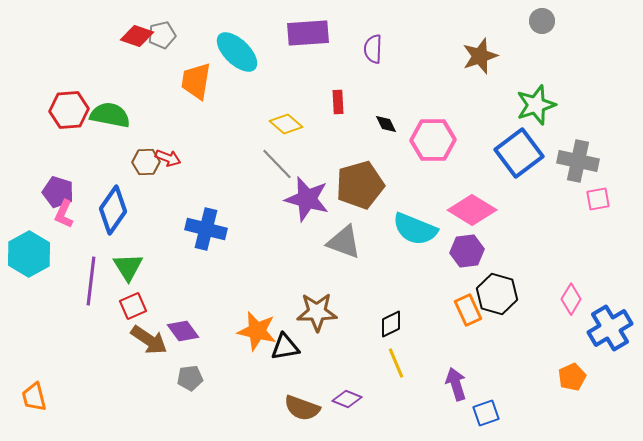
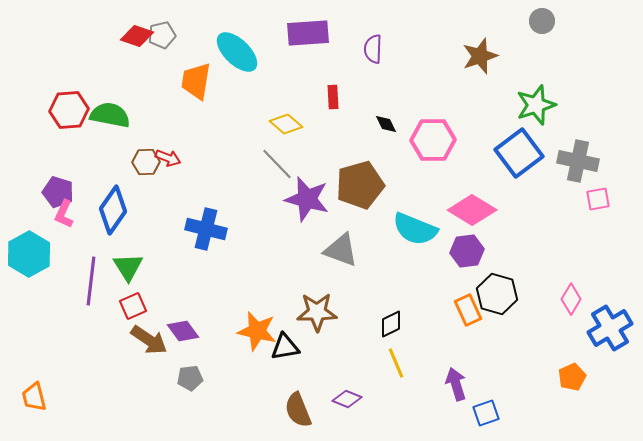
red rectangle at (338, 102): moved 5 px left, 5 px up
gray triangle at (344, 242): moved 3 px left, 8 px down
brown semicircle at (302, 408): moved 4 px left, 2 px down; rotated 48 degrees clockwise
